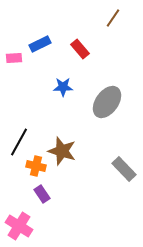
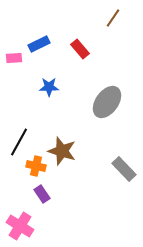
blue rectangle: moved 1 px left
blue star: moved 14 px left
pink cross: moved 1 px right
